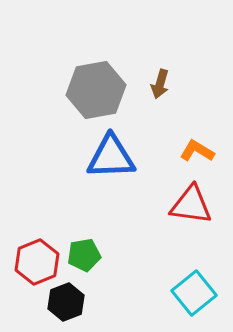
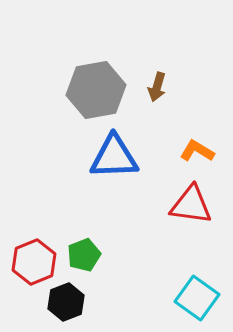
brown arrow: moved 3 px left, 3 px down
blue triangle: moved 3 px right
green pentagon: rotated 12 degrees counterclockwise
red hexagon: moved 3 px left
cyan square: moved 3 px right, 5 px down; rotated 15 degrees counterclockwise
